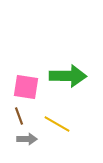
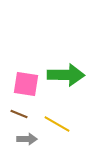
green arrow: moved 2 px left, 1 px up
pink square: moved 3 px up
brown line: moved 2 px up; rotated 48 degrees counterclockwise
